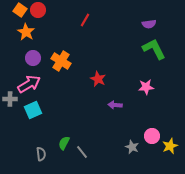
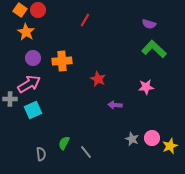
purple semicircle: rotated 24 degrees clockwise
green L-shape: rotated 20 degrees counterclockwise
orange cross: moved 1 px right; rotated 36 degrees counterclockwise
pink circle: moved 2 px down
gray star: moved 8 px up
gray line: moved 4 px right
